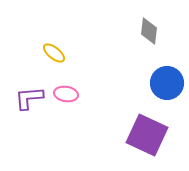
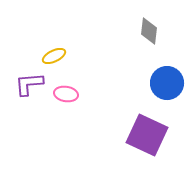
yellow ellipse: moved 3 px down; rotated 65 degrees counterclockwise
purple L-shape: moved 14 px up
